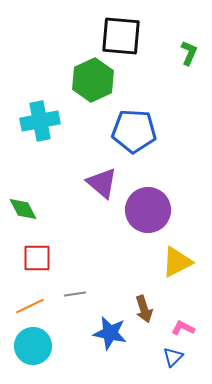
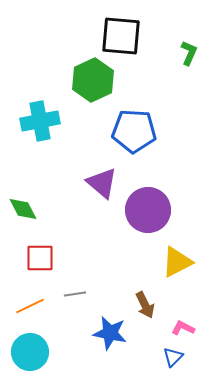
red square: moved 3 px right
brown arrow: moved 1 px right, 4 px up; rotated 8 degrees counterclockwise
cyan circle: moved 3 px left, 6 px down
